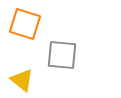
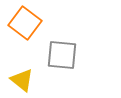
orange square: moved 1 px up; rotated 20 degrees clockwise
